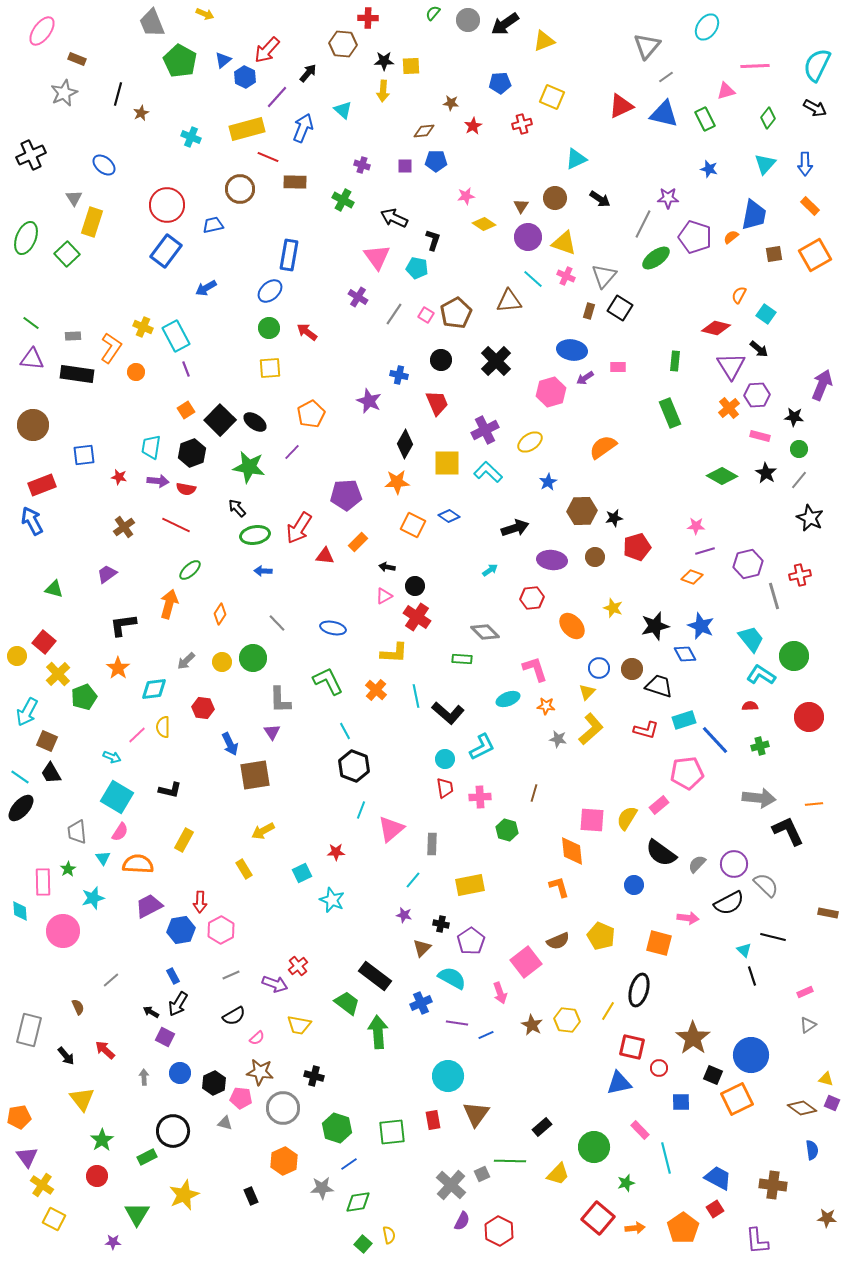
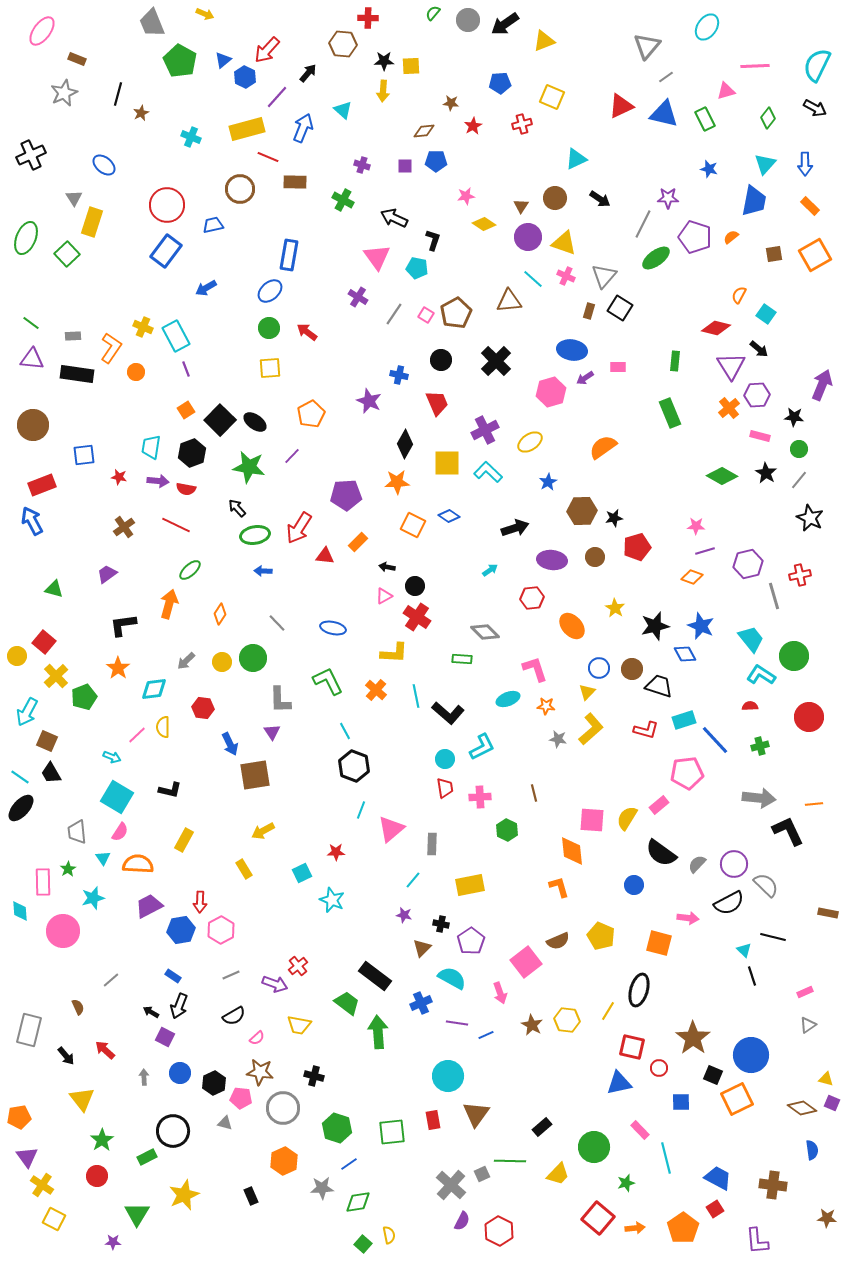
blue trapezoid at (754, 215): moved 14 px up
purple line at (292, 452): moved 4 px down
yellow star at (613, 608): moved 2 px right; rotated 12 degrees clockwise
yellow cross at (58, 674): moved 2 px left, 2 px down
brown line at (534, 793): rotated 30 degrees counterclockwise
green hexagon at (507, 830): rotated 10 degrees clockwise
blue rectangle at (173, 976): rotated 28 degrees counterclockwise
black arrow at (178, 1004): moved 1 px right, 2 px down; rotated 10 degrees counterclockwise
